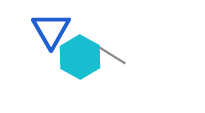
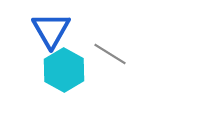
cyan hexagon: moved 16 px left, 13 px down
